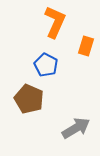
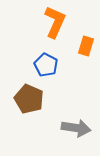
gray arrow: rotated 40 degrees clockwise
